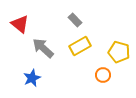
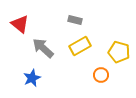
gray rectangle: rotated 32 degrees counterclockwise
orange circle: moved 2 px left
